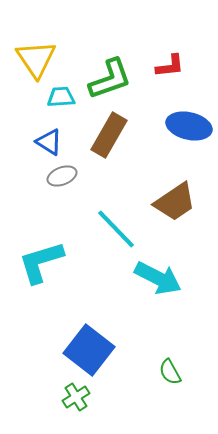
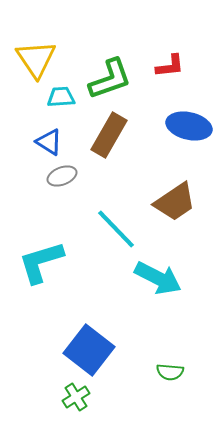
green semicircle: rotated 56 degrees counterclockwise
